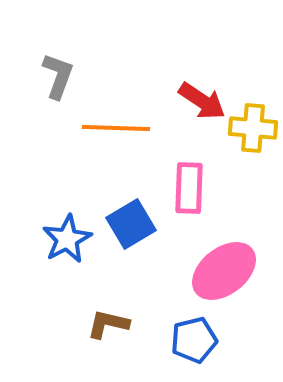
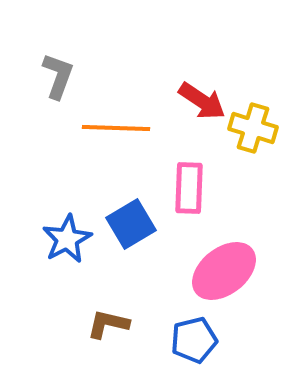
yellow cross: rotated 12 degrees clockwise
